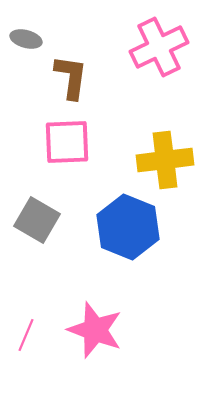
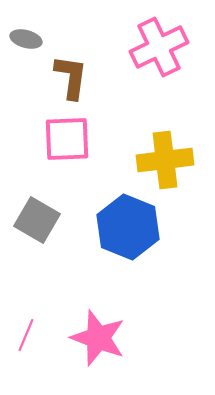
pink square: moved 3 px up
pink star: moved 3 px right, 8 px down
